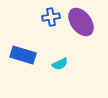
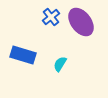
blue cross: rotated 30 degrees counterclockwise
cyan semicircle: rotated 147 degrees clockwise
